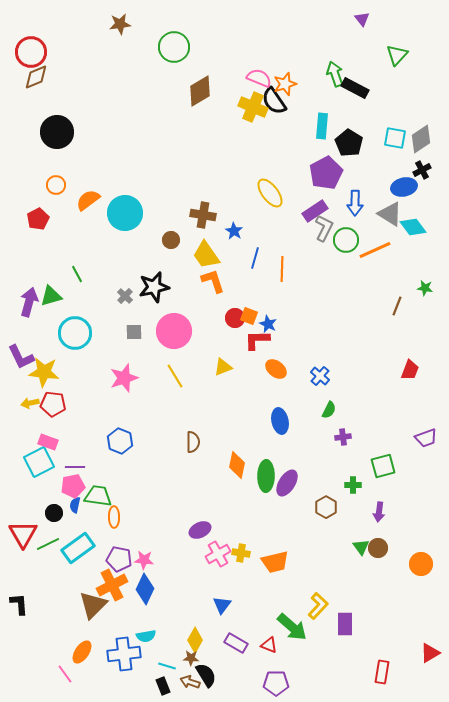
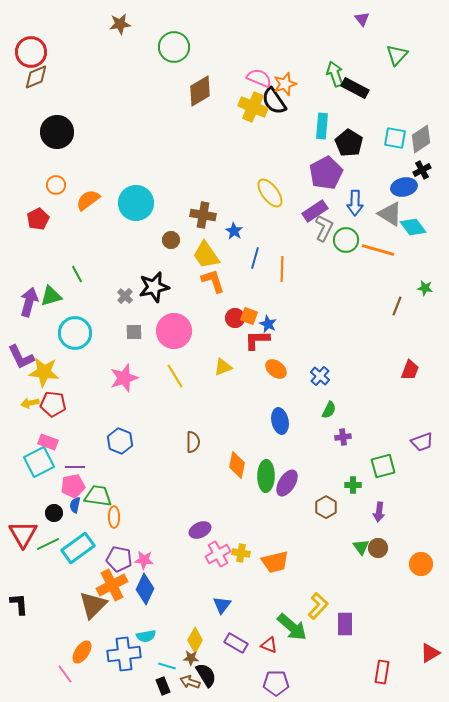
cyan circle at (125, 213): moved 11 px right, 10 px up
orange line at (375, 250): moved 3 px right; rotated 40 degrees clockwise
purple trapezoid at (426, 438): moved 4 px left, 4 px down
